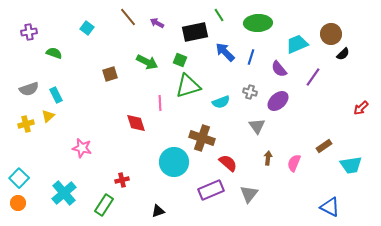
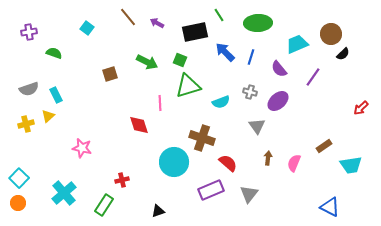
red diamond at (136, 123): moved 3 px right, 2 px down
